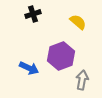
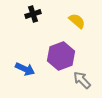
yellow semicircle: moved 1 px left, 1 px up
blue arrow: moved 4 px left, 1 px down
gray arrow: rotated 54 degrees counterclockwise
